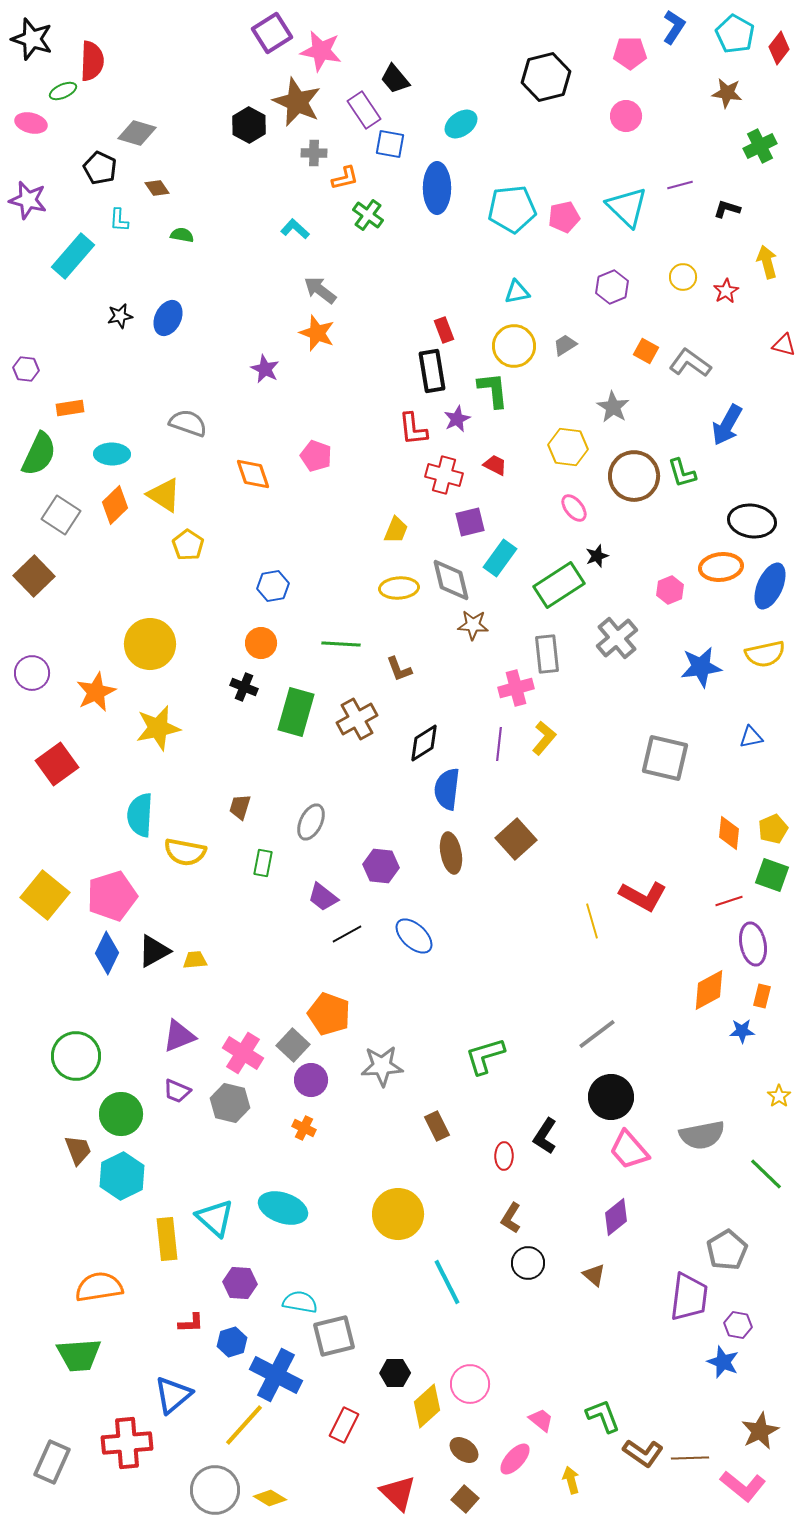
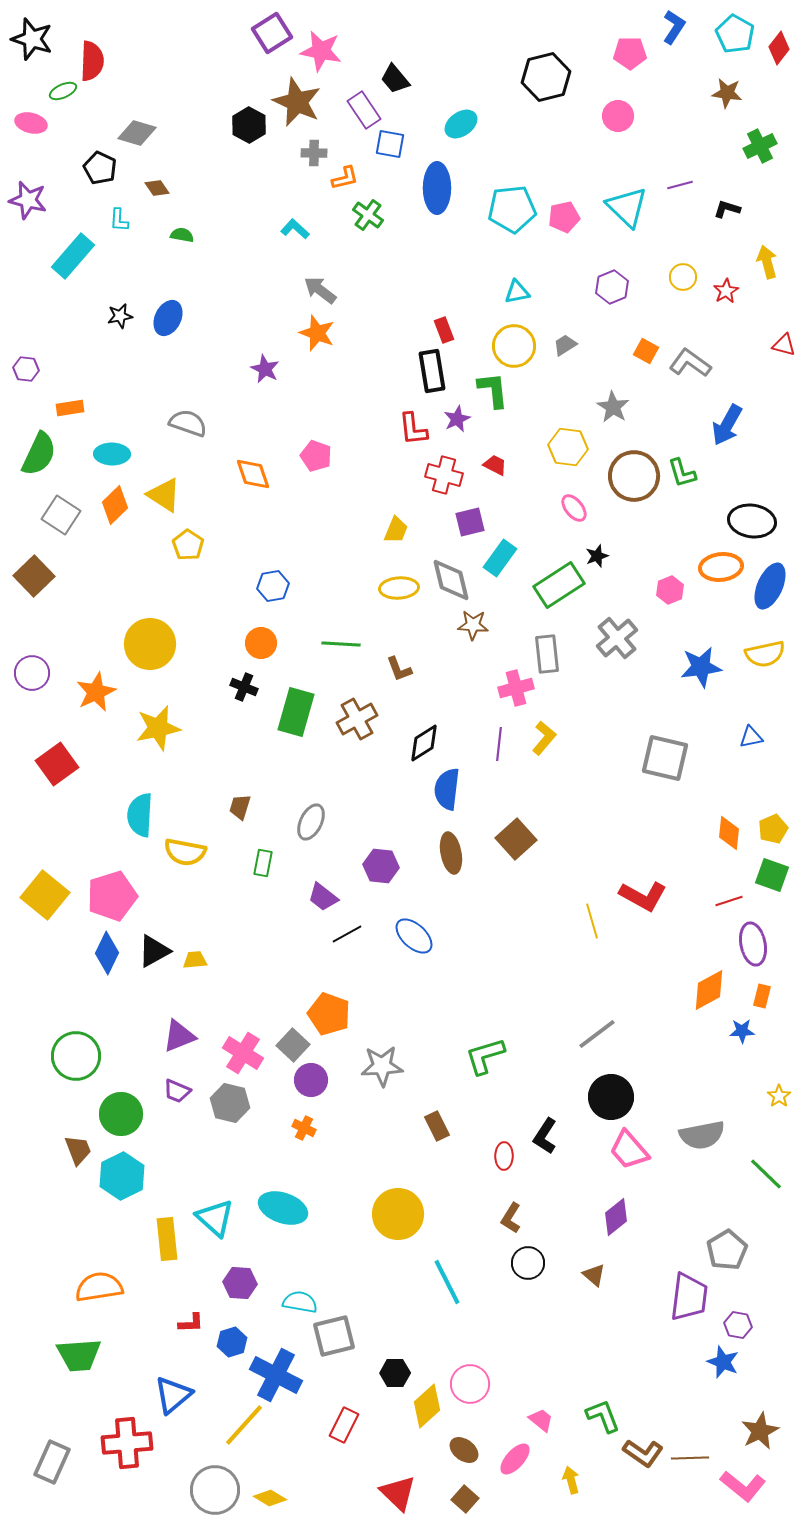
pink circle at (626, 116): moved 8 px left
